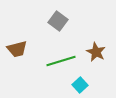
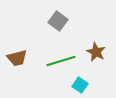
brown trapezoid: moved 9 px down
cyan square: rotated 14 degrees counterclockwise
